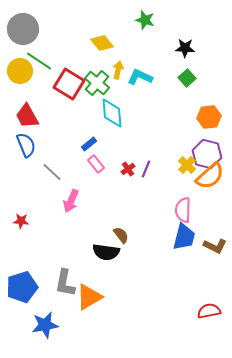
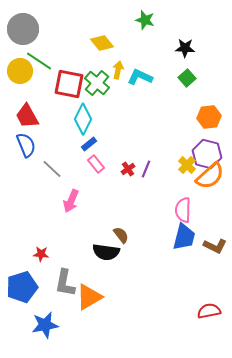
red square: rotated 20 degrees counterclockwise
cyan diamond: moved 29 px left, 6 px down; rotated 32 degrees clockwise
gray line: moved 3 px up
red star: moved 20 px right, 33 px down
